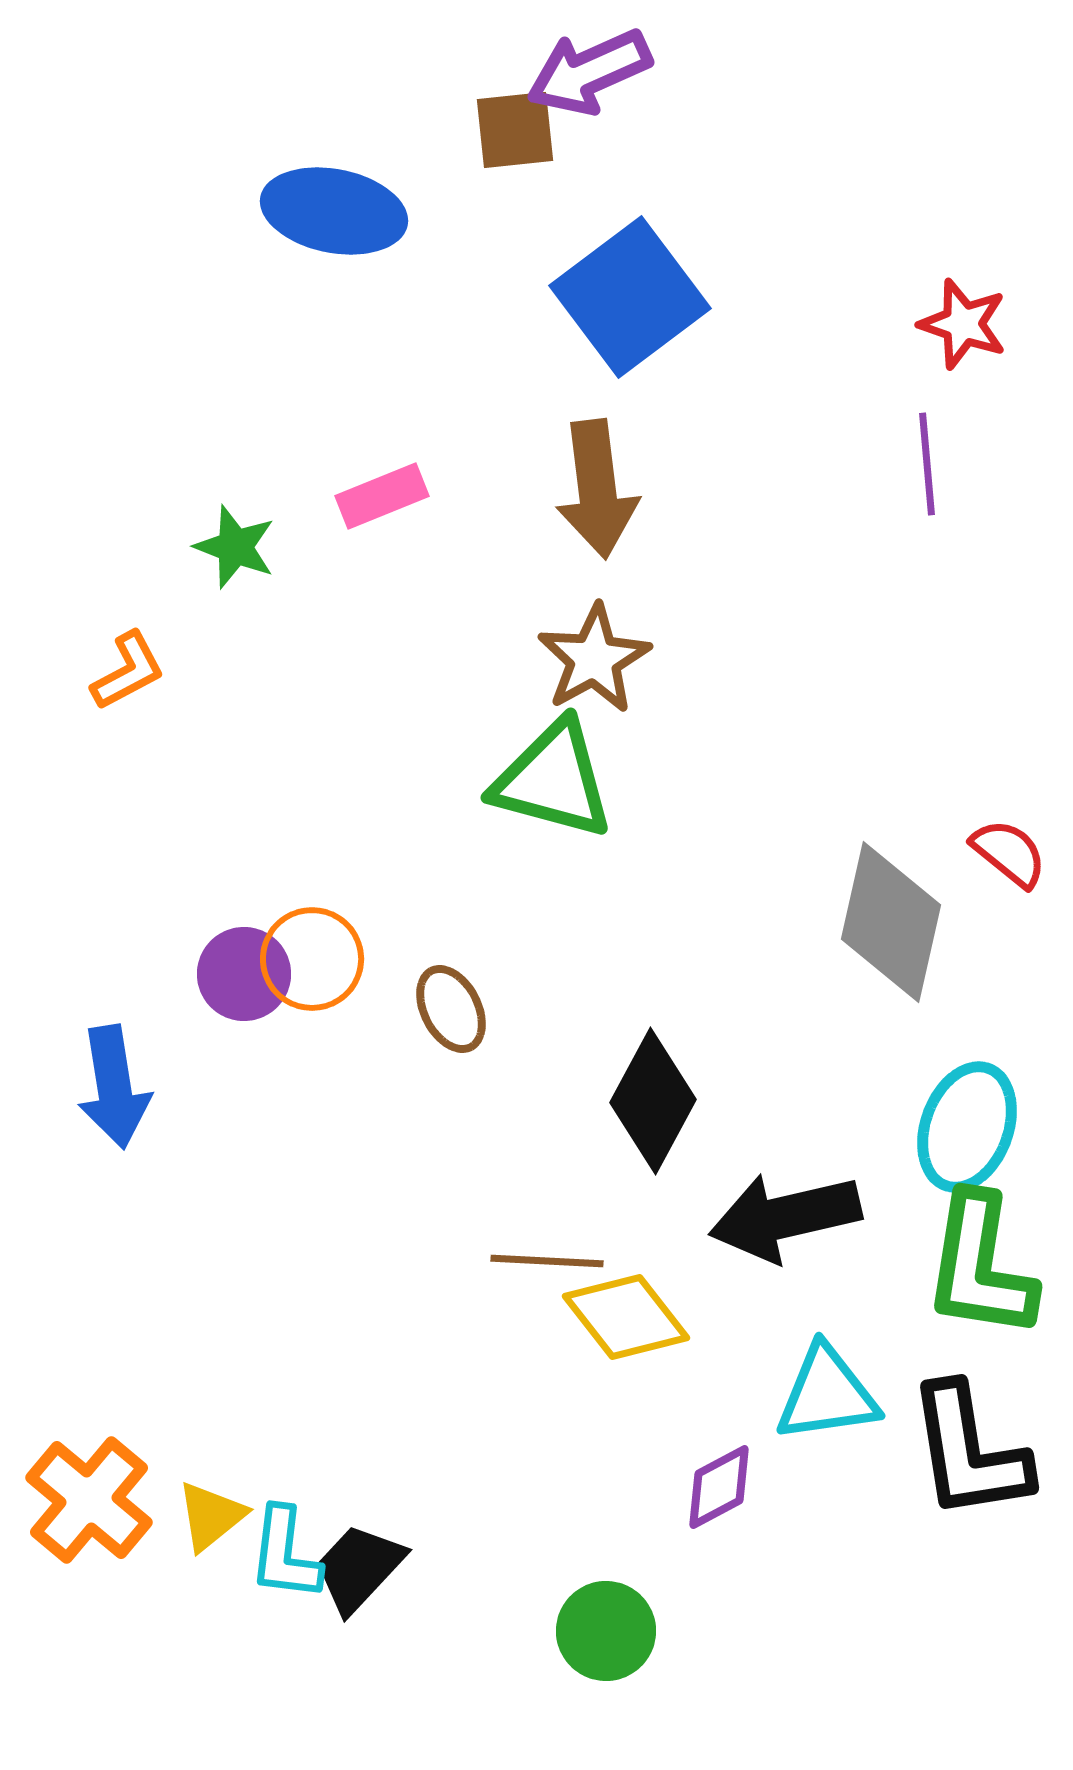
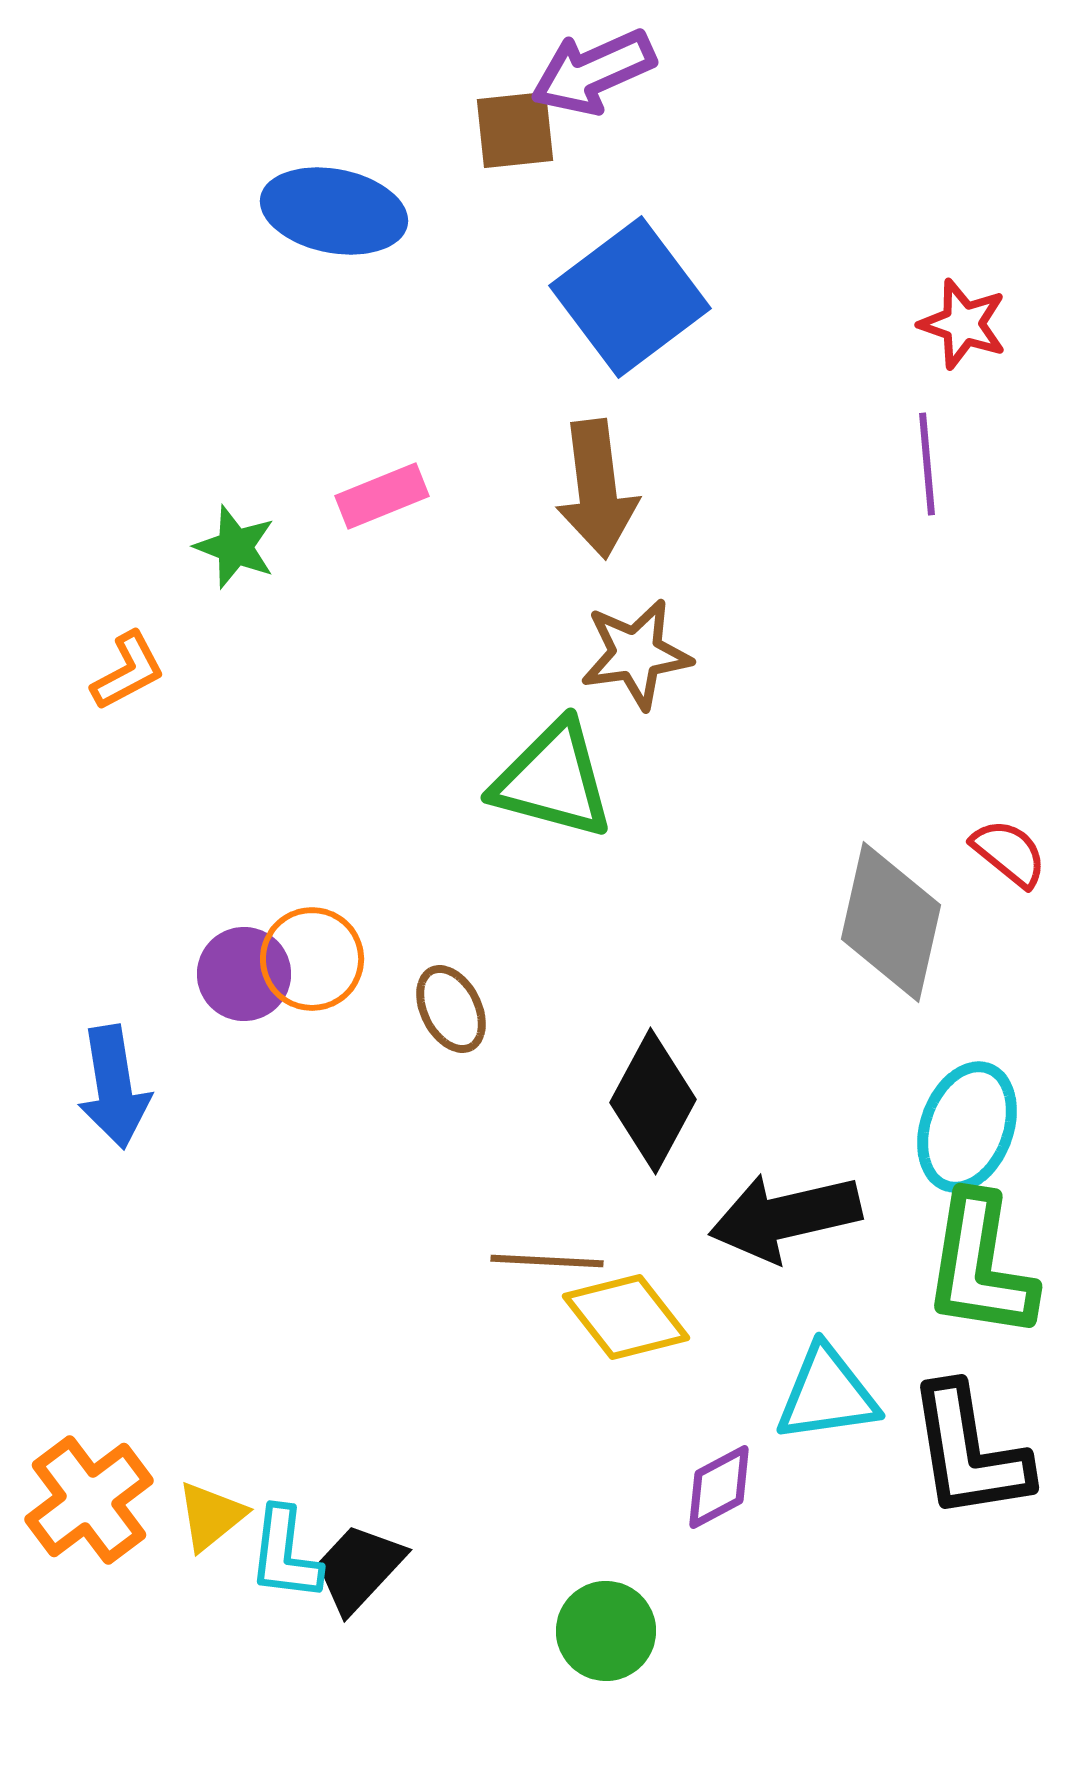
purple arrow: moved 4 px right
brown star: moved 42 px right, 5 px up; rotated 21 degrees clockwise
orange cross: rotated 13 degrees clockwise
